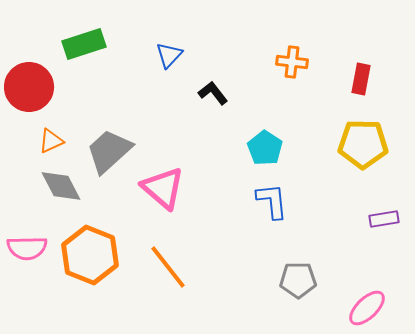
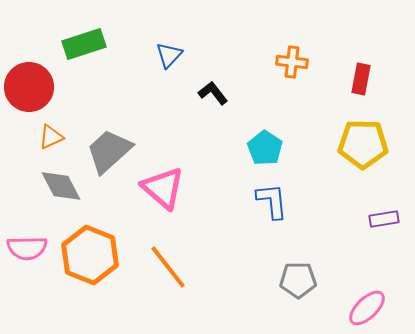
orange triangle: moved 4 px up
